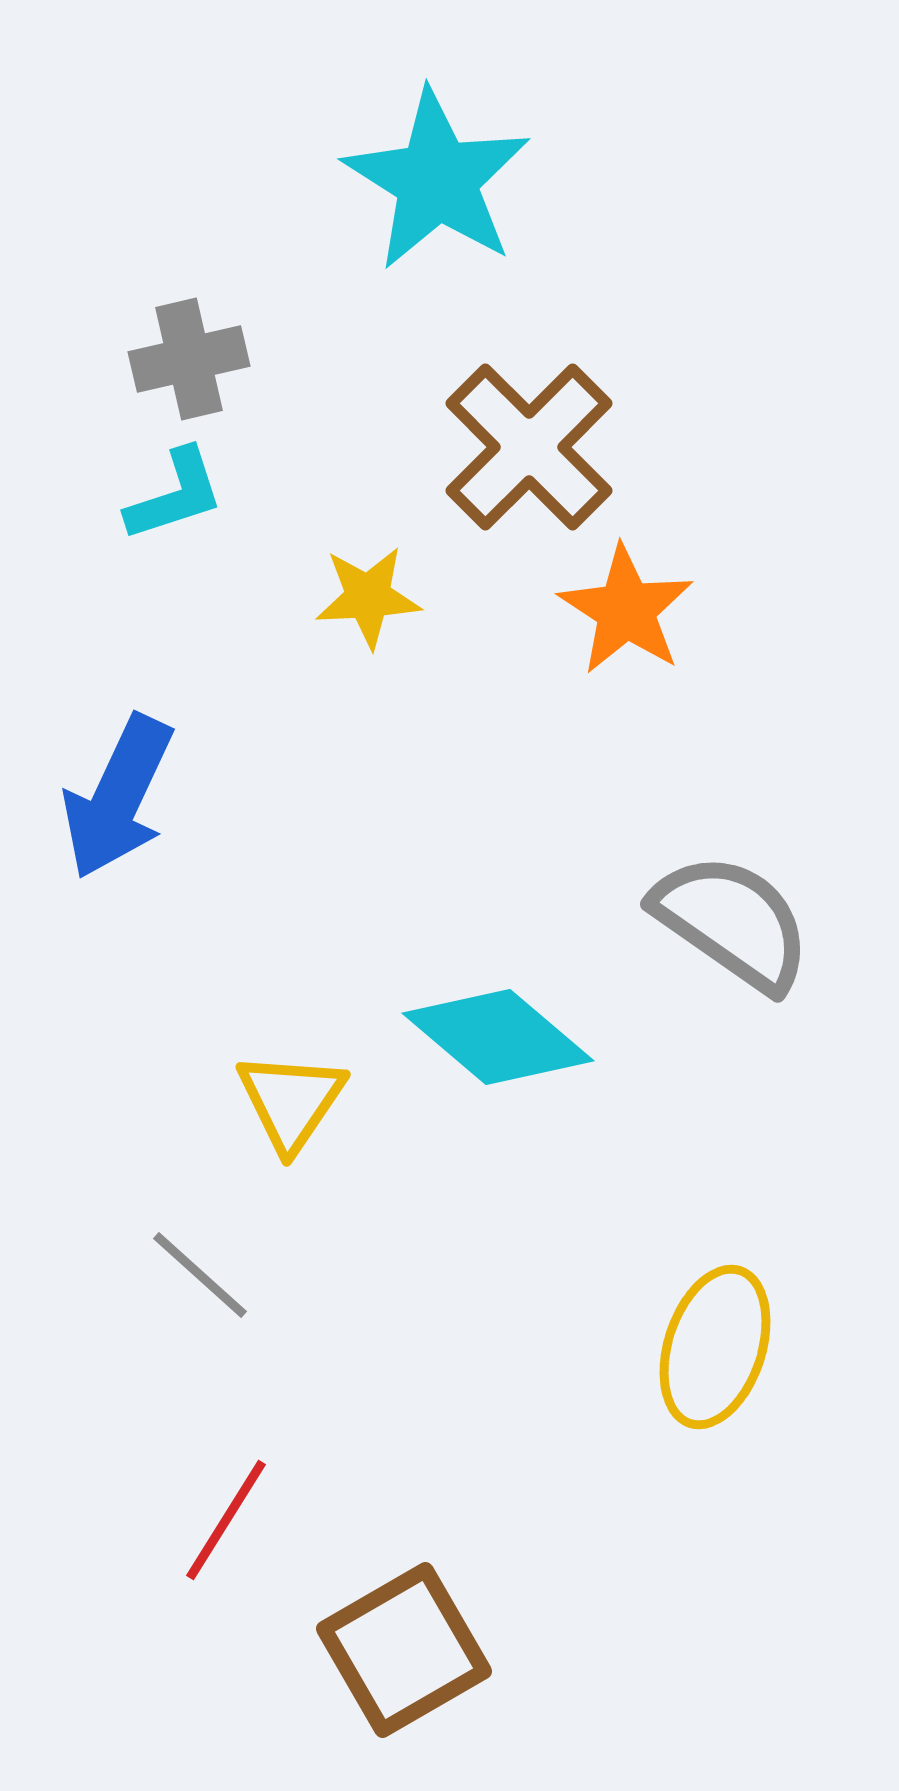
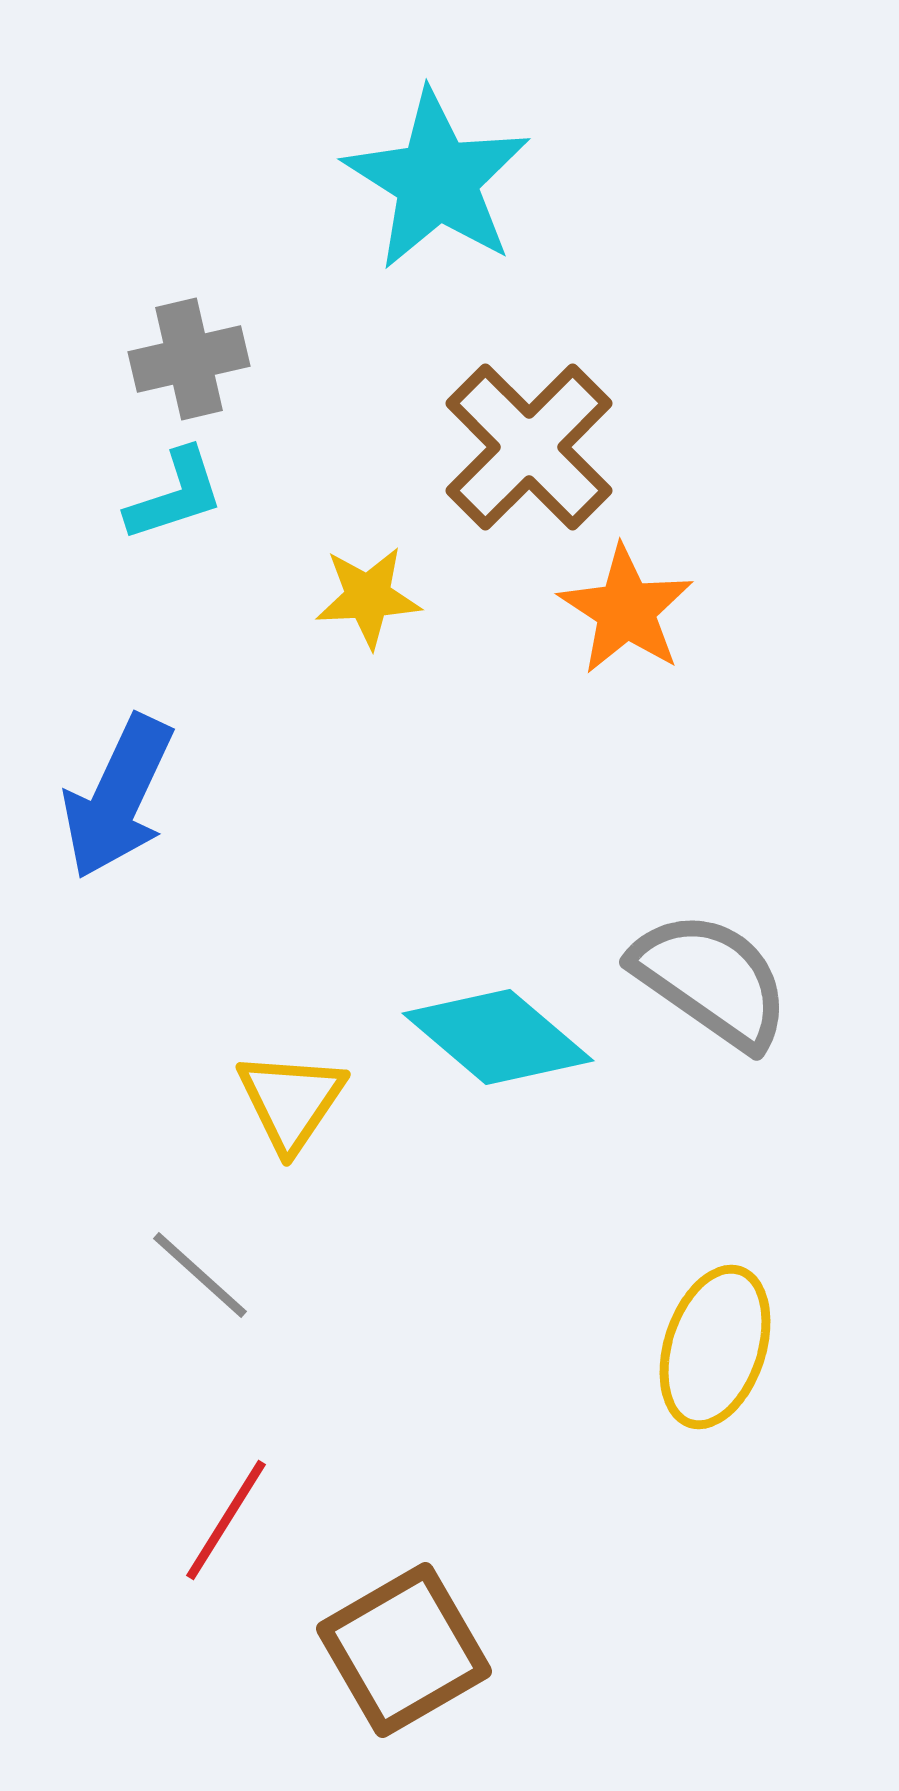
gray semicircle: moved 21 px left, 58 px down
